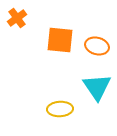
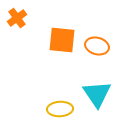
orange square: moved 2 px right
cyan triangle: moved 7 px down
